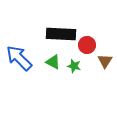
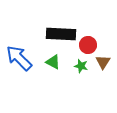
red circle: moved 1 px right
brown triangle: moved 2 px left, 1 px down
green star: moved 7 px right
